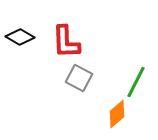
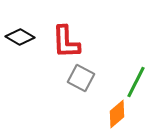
gray square: moved 2 px right
